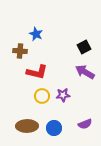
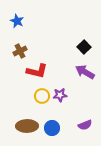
blue star: moved 19 px left, 13 px up
black square: rotated 16 degrees counterclockwise
brown cross: rotated 32 degrees counterclockwise
red L-shape: moved 1 px up
purple star: moved 3 px left
purple semicircle: moved 1 px down
blue circle: moved 2 px left
